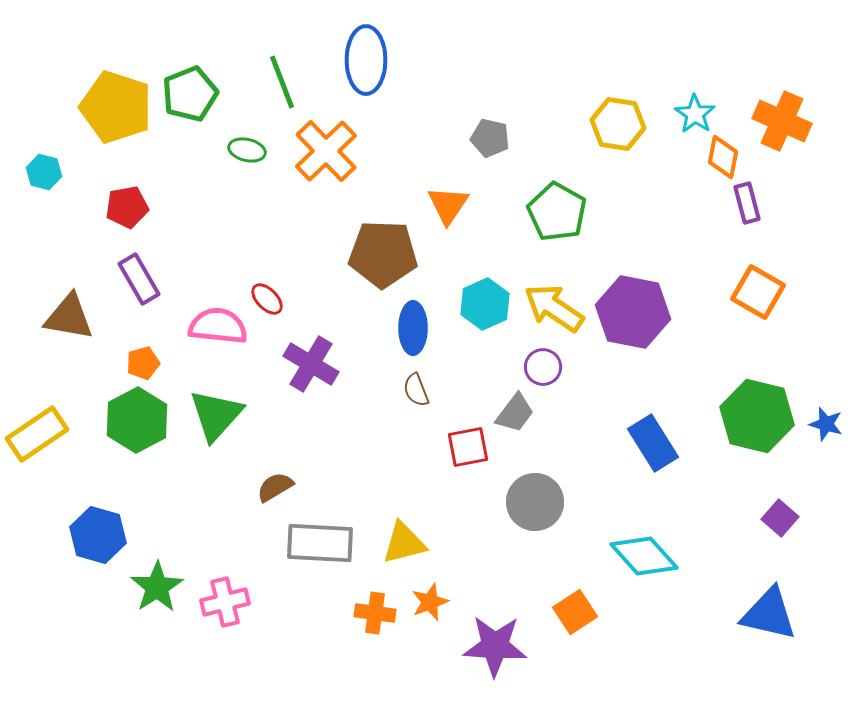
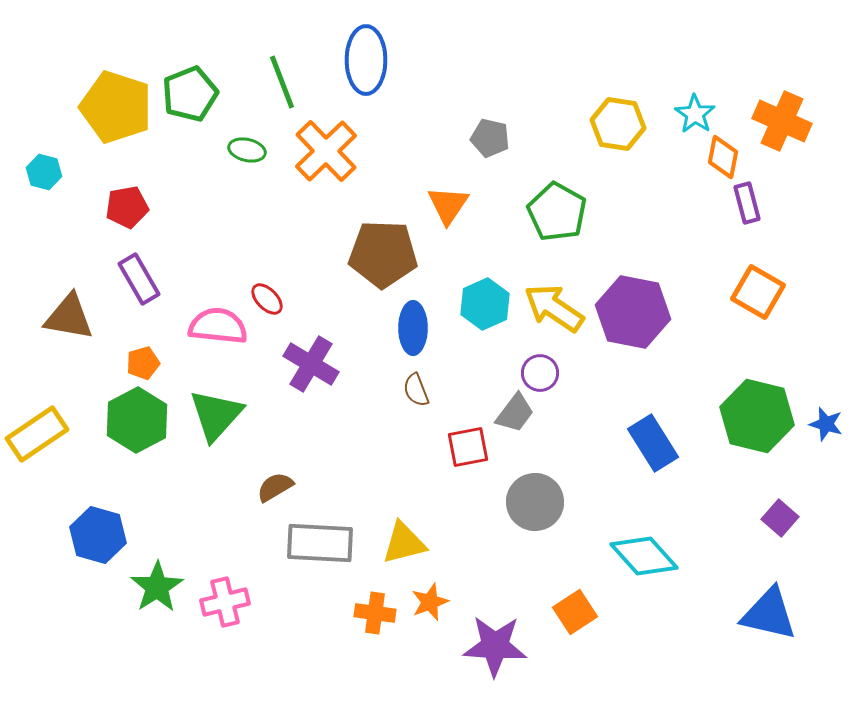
purple circle at (543, 367): moved 3 px left, 6 px down
